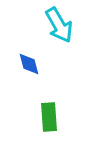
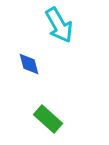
green rectangle: moved 1 px left, 2 px down; rotated 44 degrees counterclockwise
